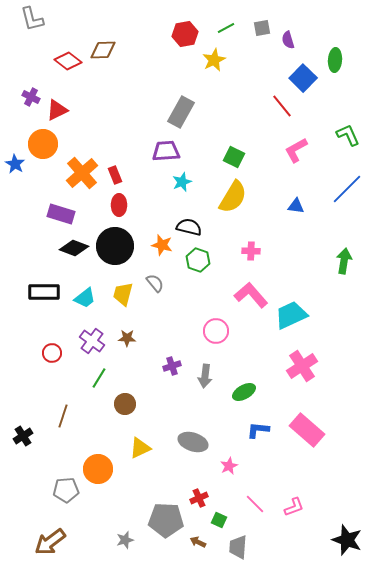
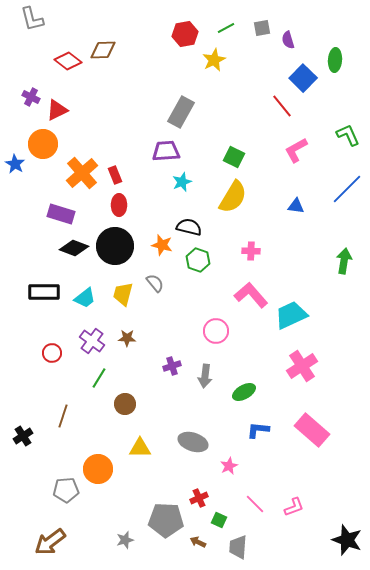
pink rectangle at (307, 430): moved 5 px right
yellow triangle at (140, 448): rotated 25 degrees clockwise
